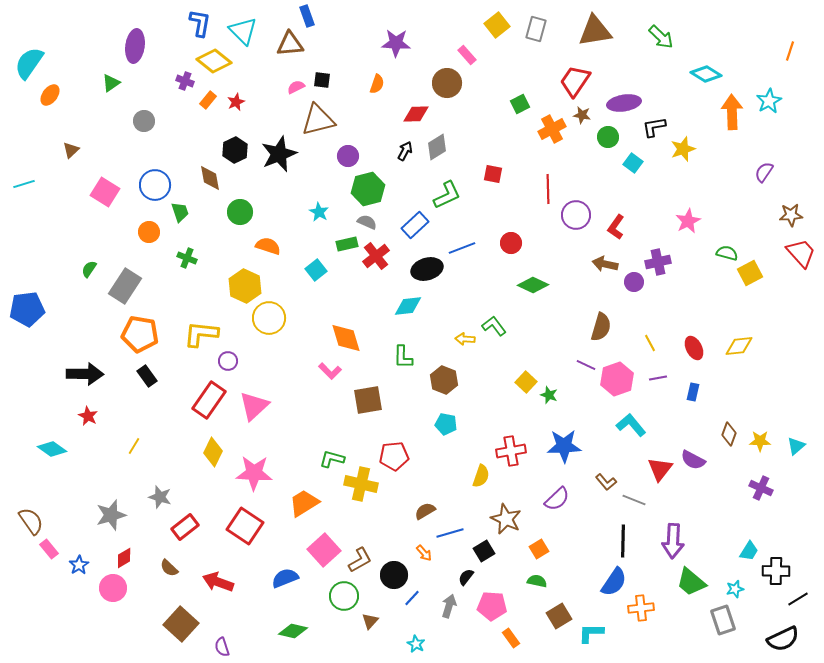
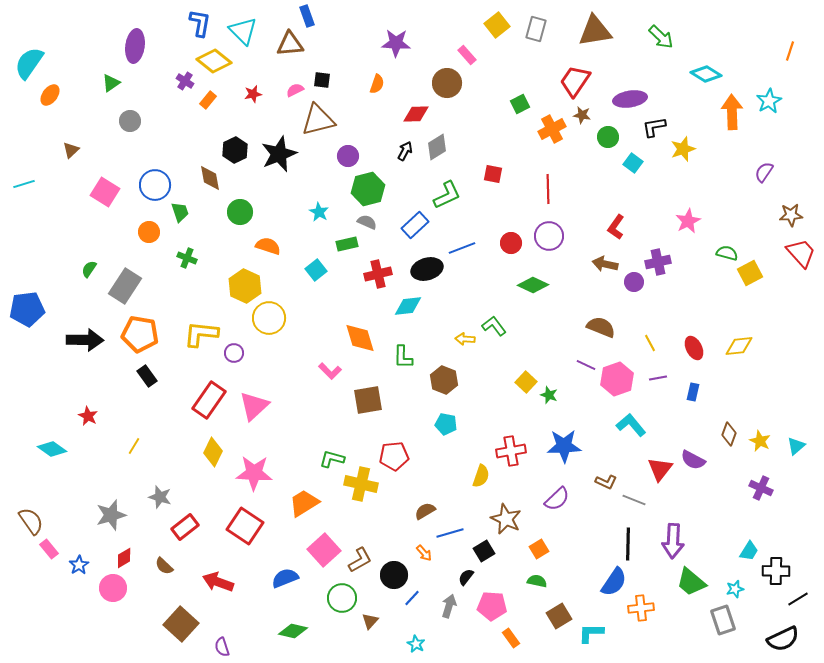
purple cross at (185, 81): rotated 12 degrees clockwise
pink semicircle at (296, 87): moved 1 px left, 3 px down
red star at (236, 102): moved 17 px right, 8 px up; rotated 12 degrees clockwise
purple ellipse at (624, 103): moved 6 px right, 4 px up
gray circle at (144, 121): moved 14 px left
purple circle at (576, 215): moved 27 px left, 21 px down
red cross at (376, 256): moved 2 px right, 18 px down; rotated 24 degrees clockwise
brown semicircle at (601, 327): rotated 84 degrees counterclockwise
orange diamond at (346, 338): moved 14 px right
purple circle at (228, 361): moved 6 px right, 8 px up
black arrow at (85, 374): moved 34 px up
yellow star at (760, 441): rotated 25 degrees clockwise
brown L-shape at (606, 482): rotated 25 degrees counterclockwise
black line at (623, 541): moved 5 px right, 3 px down
brown semicircle at (169, 568): moved 5 px left, 2 px up
green circle at (344, 596): moved 2 px left, 2 px down
